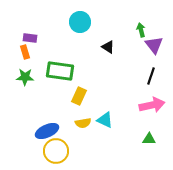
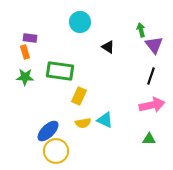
blue ellipse: moved 1 px right; rotated 20 degrees counterclockwise
